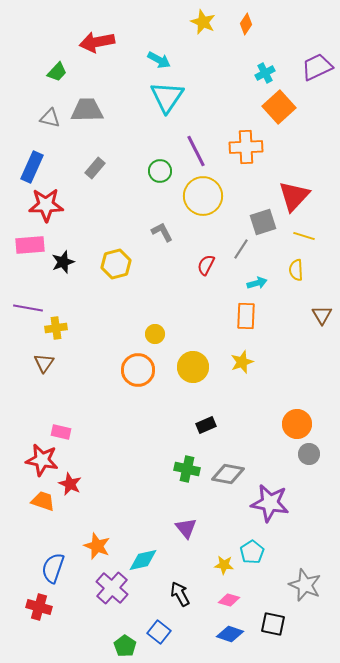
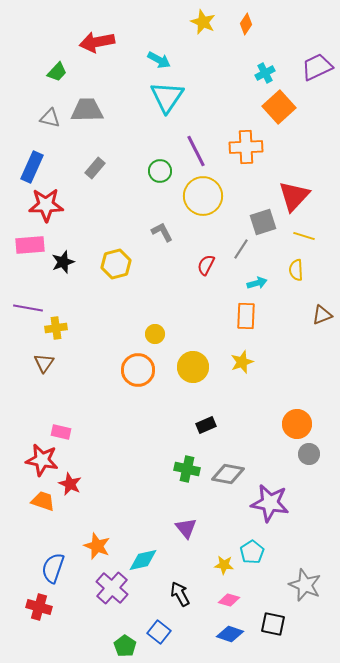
brown triangle at (322, 315): rotated 40 degrees clockwise
